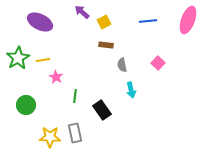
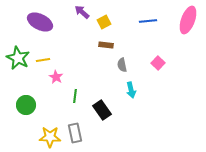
green star: rotated 15 degrees counterclockwise
